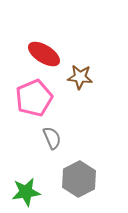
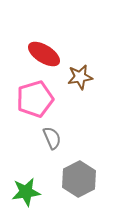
brown star: rotated 15 degrees counterclockwise
pink pentagon: moved 1 px right, 1 px down; rotated 6 degrees clockwise
